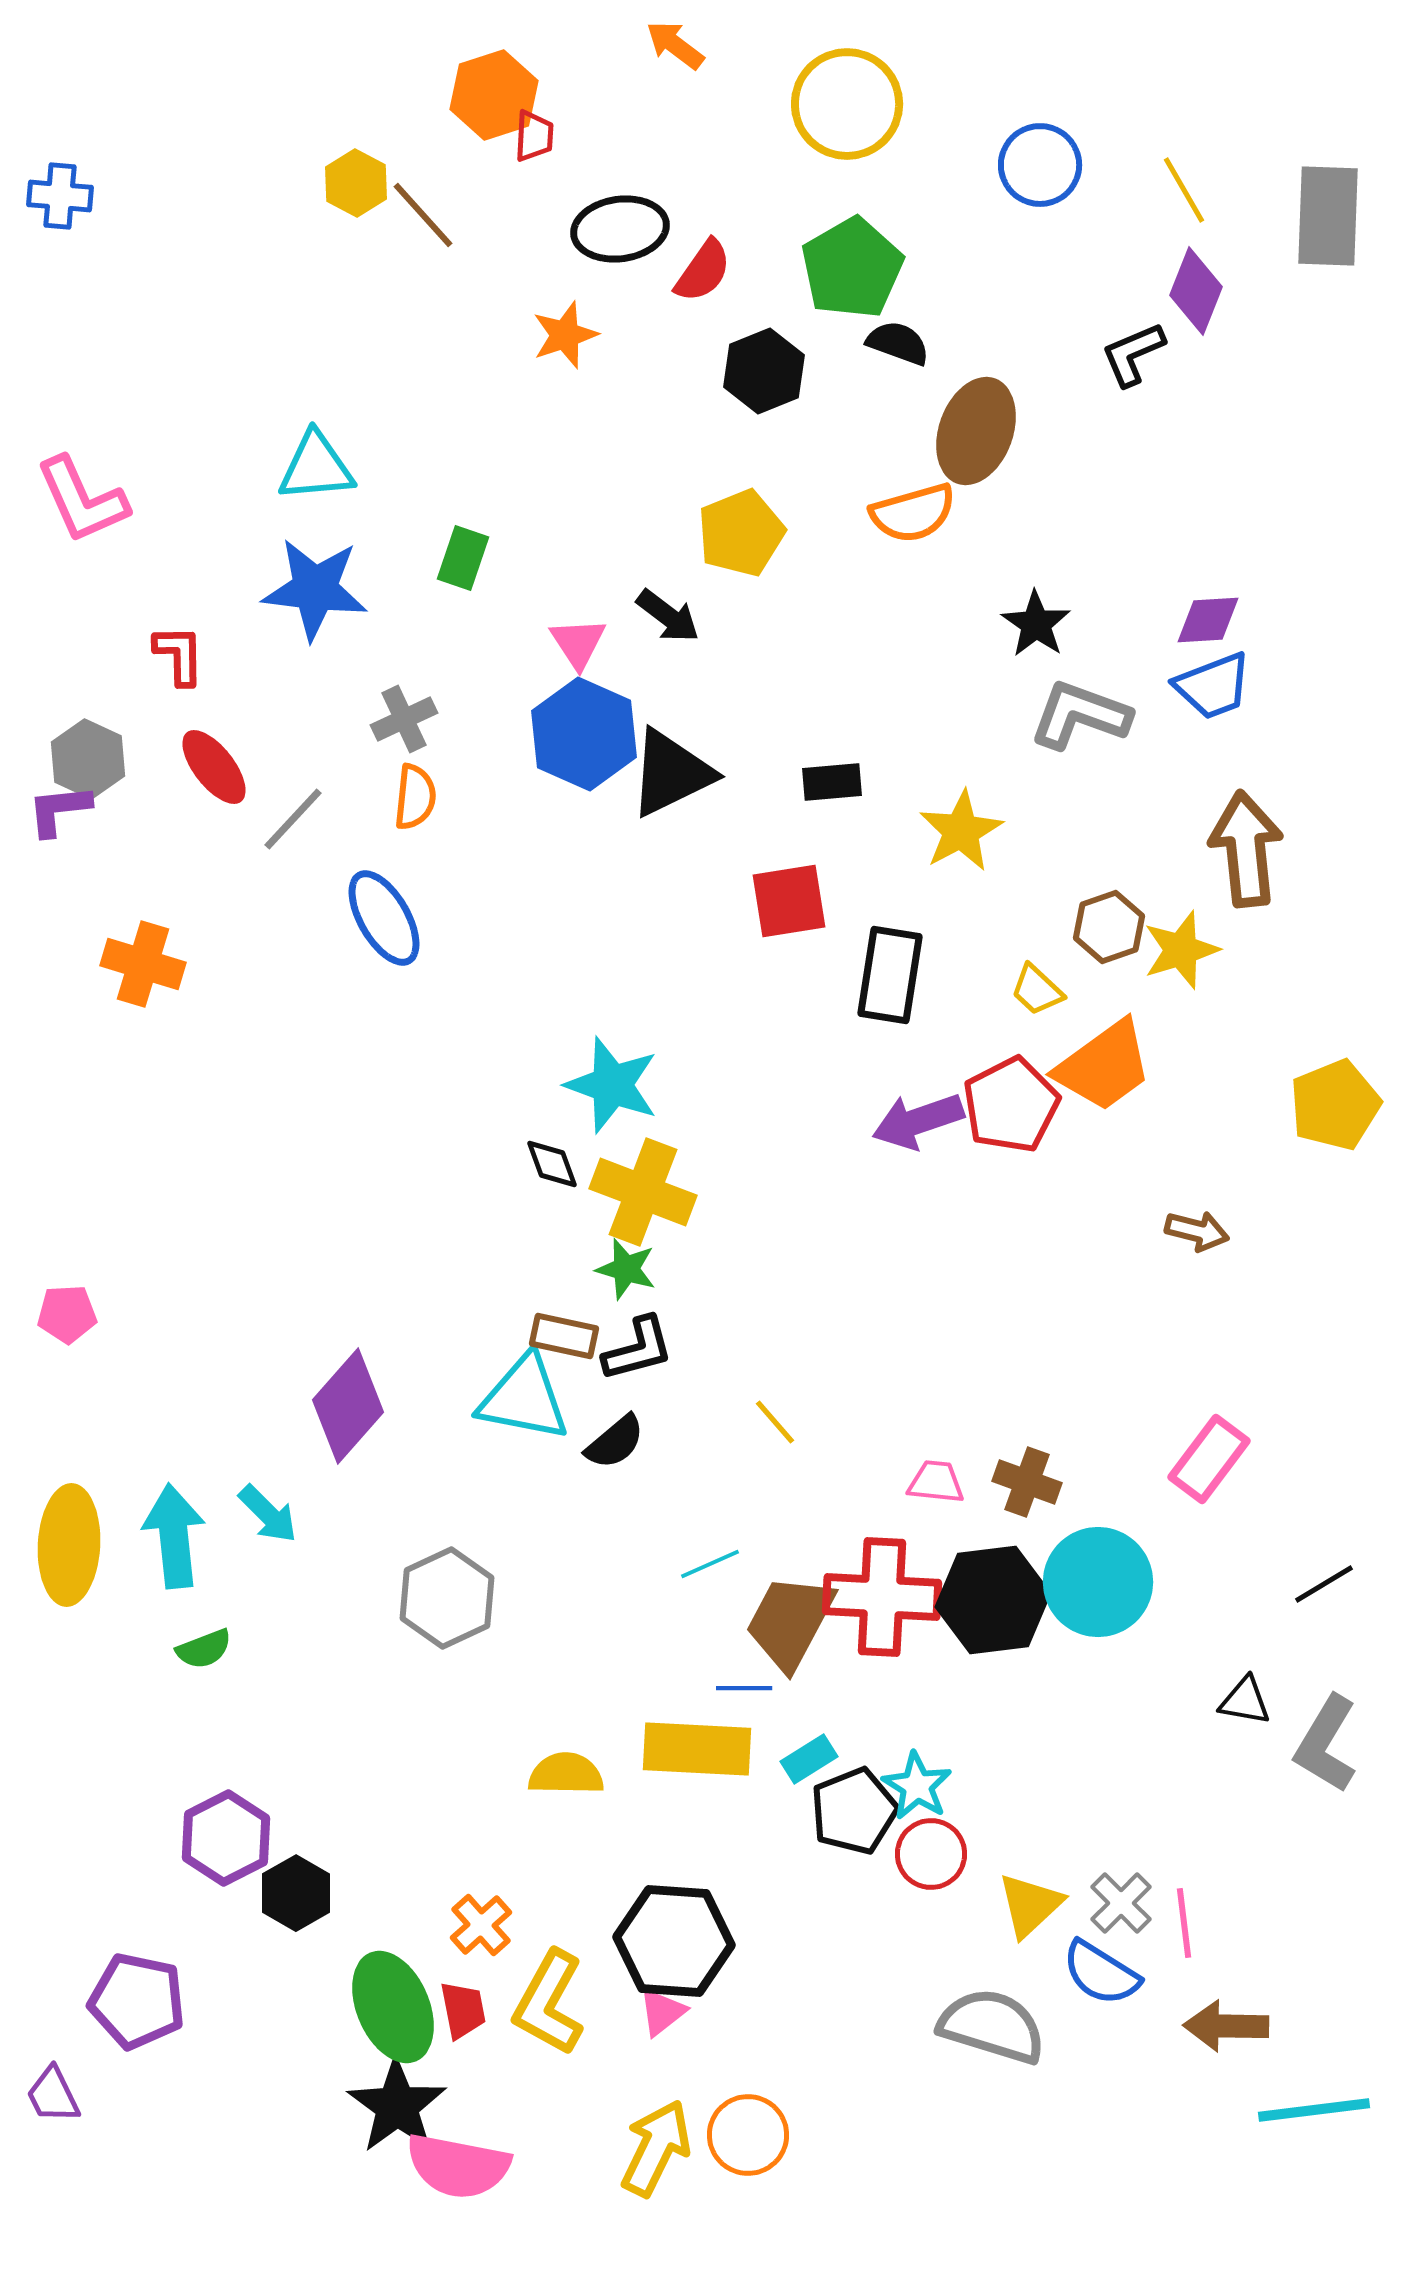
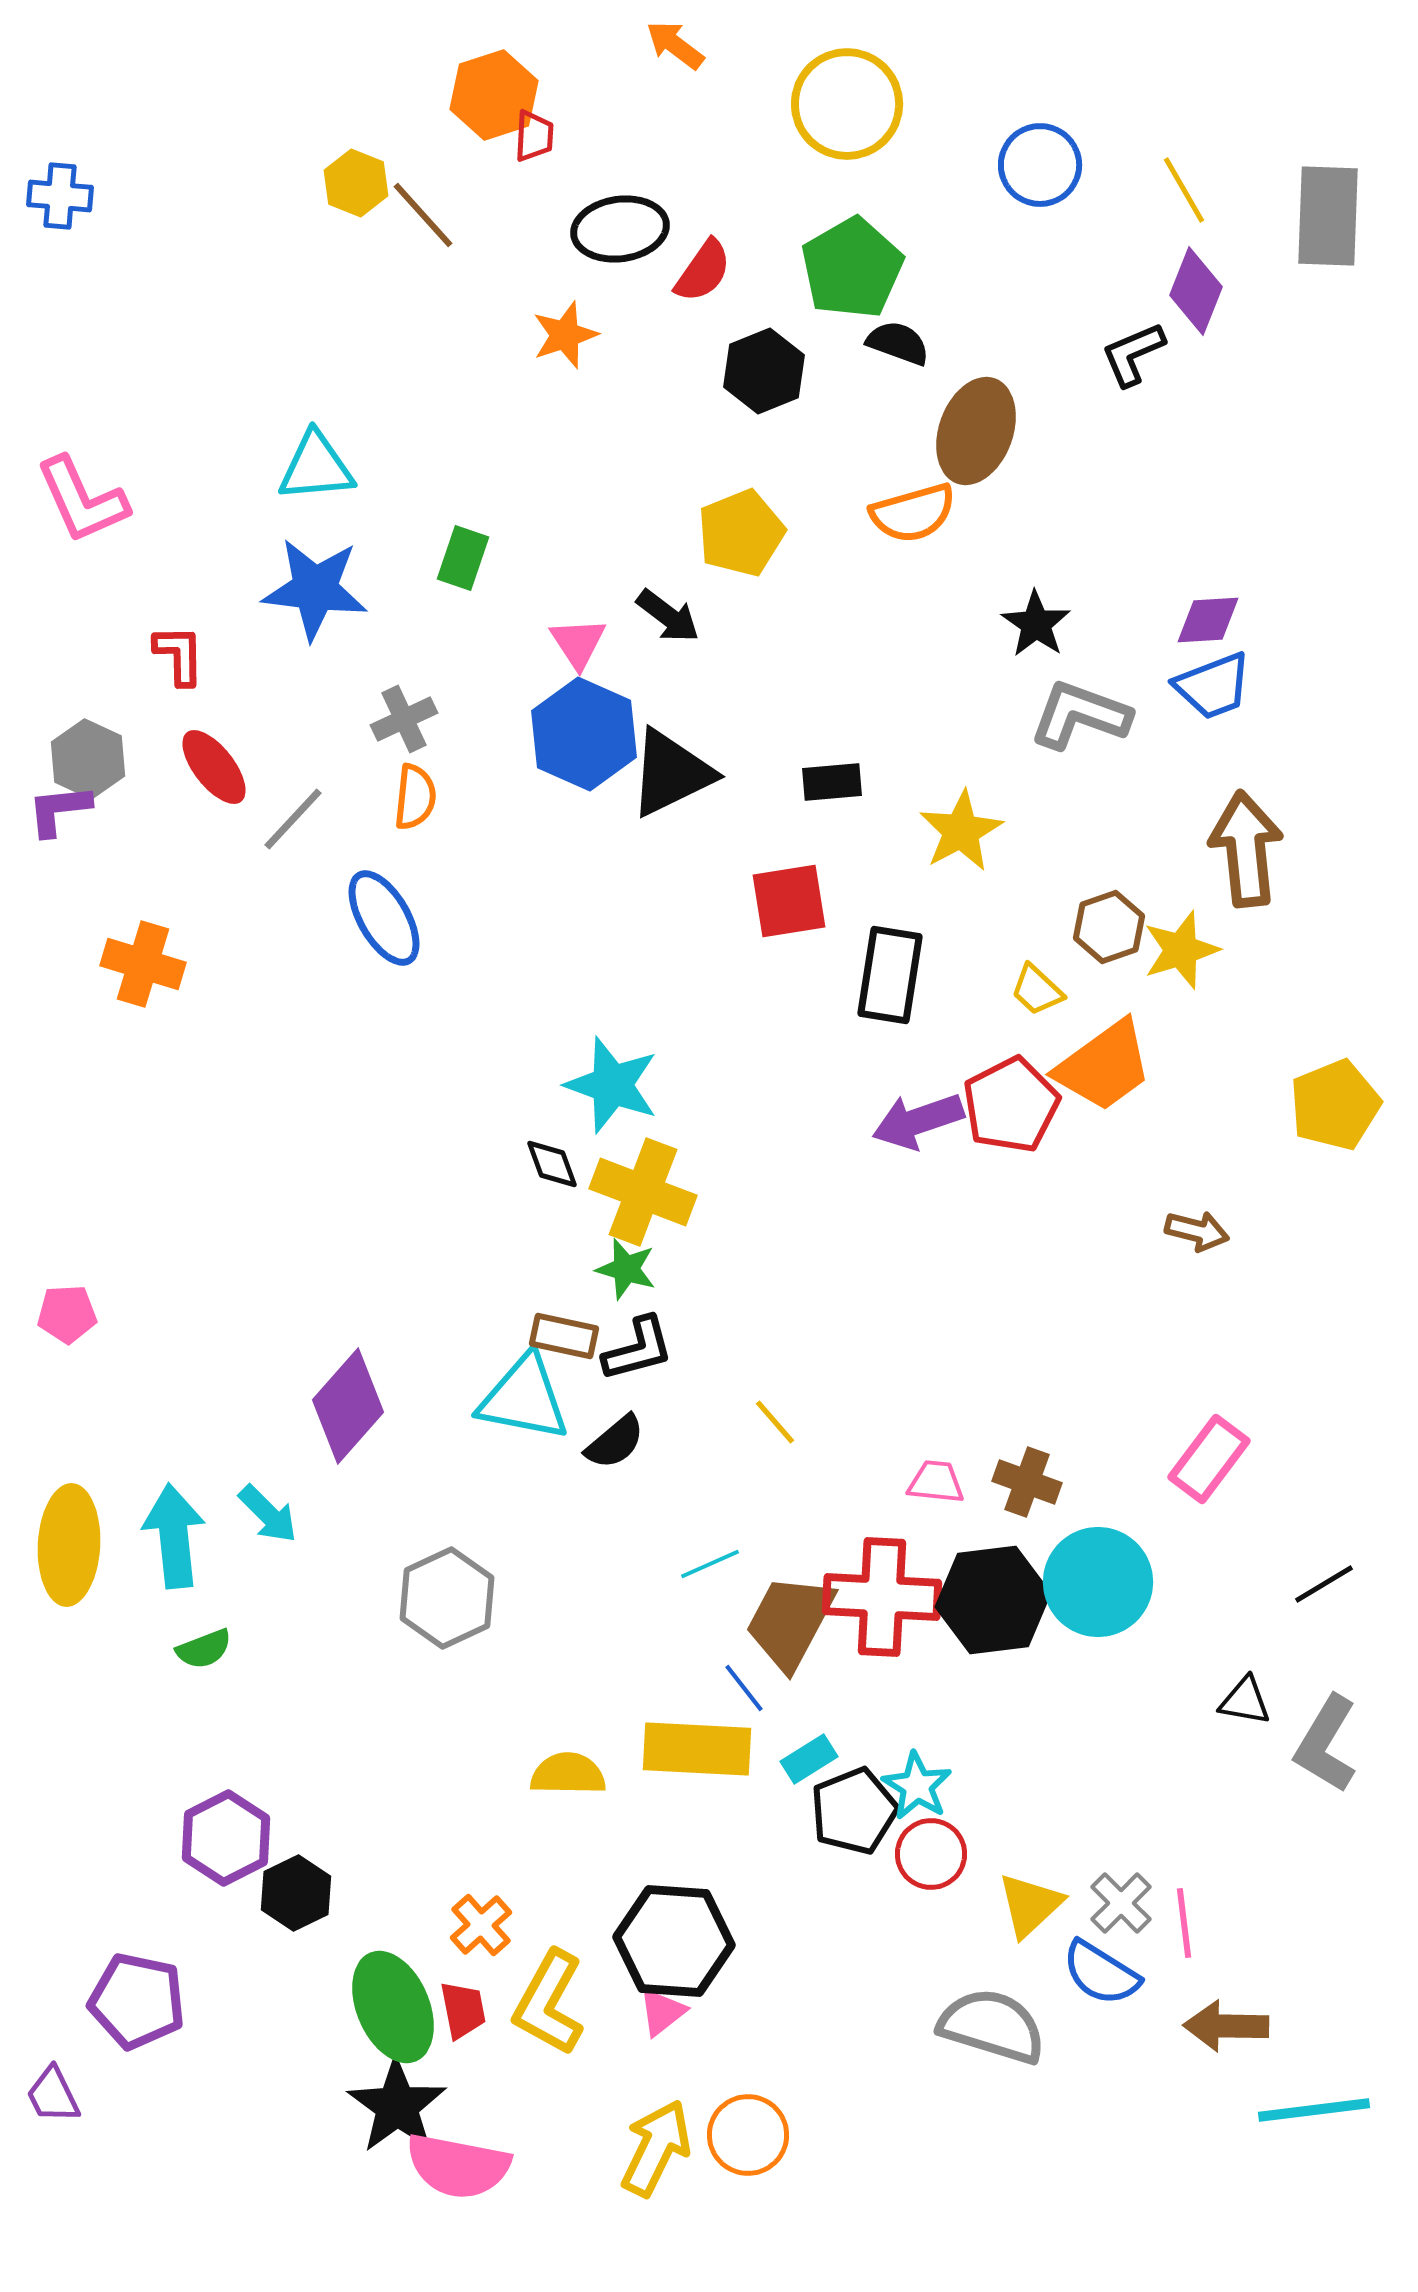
yellow hexagon at (356, 183): rotated 6 degrees counterclockwise
blue line at (744, 1688): rotated 52 degrees clockwise
yellow semicircle at (566, 1774): moved 2 px right
black hexagon at (296, 1893): rotated 4 degrees clockwise
